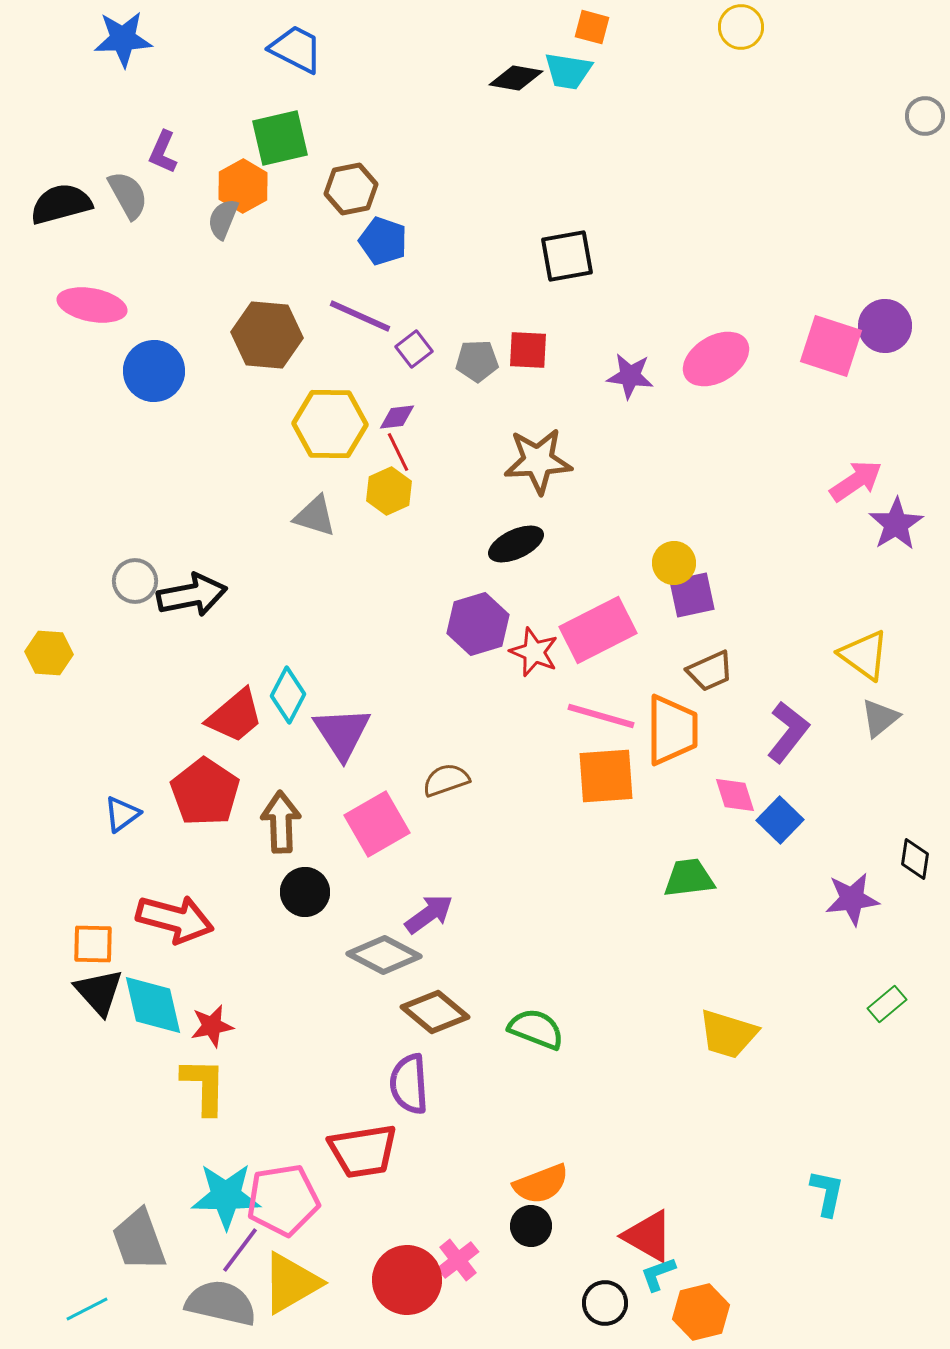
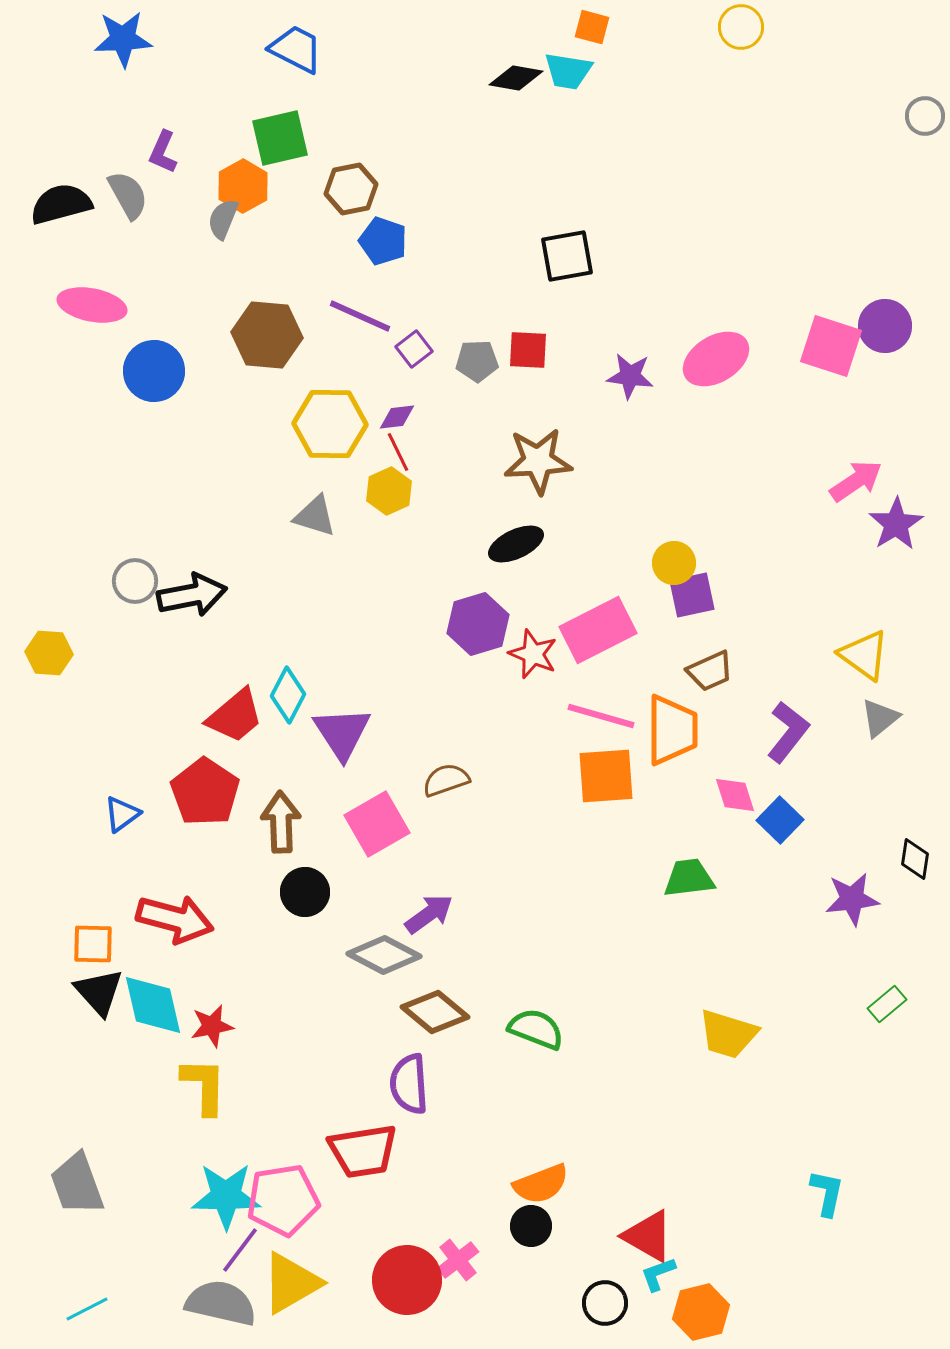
red star at (534, 652): moved 1 px left, 2 px down
gray trapezoid at (139, 1240): moved 62 px left, 56 px up
